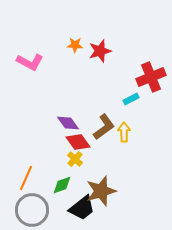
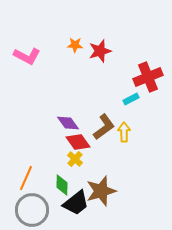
pink L-shape: moved 3 px left, 6 px up
red cross: moved 3 px left
green diamond: rotated 70 degrees counterclockwise
black trapezoid: moved 6 px left, 5 px up
